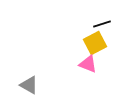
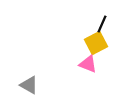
black line: rotated 48 degrees counterclockwise
yellow square: moved 1 px right
